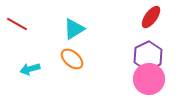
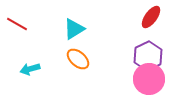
orange ellipse: moved 6 px right
